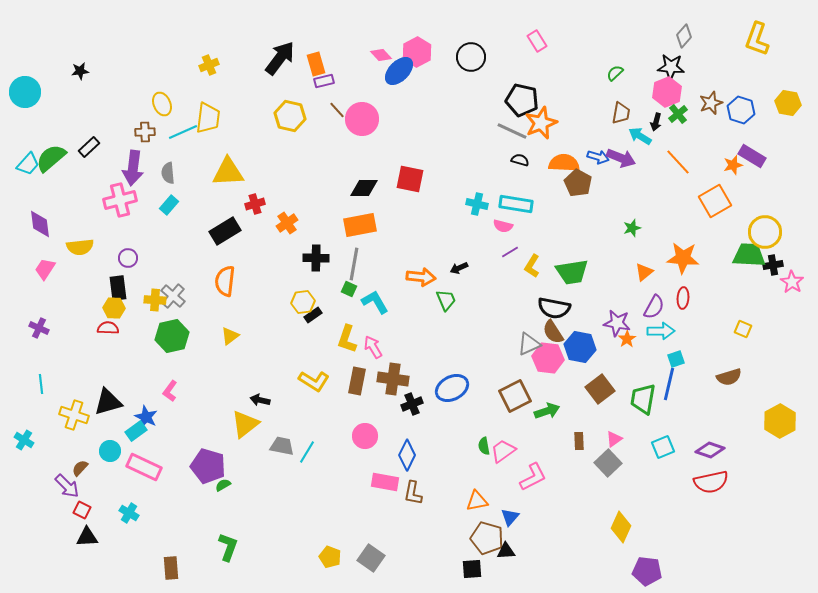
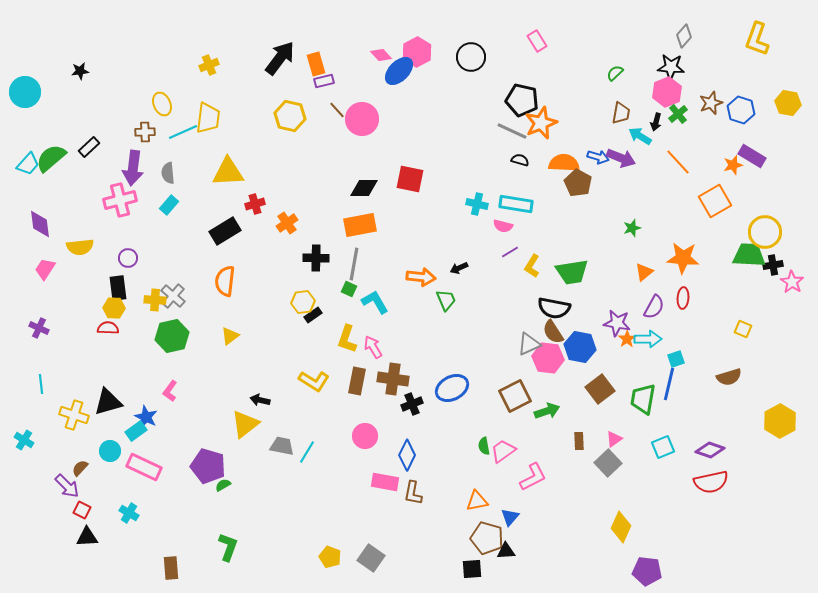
cyan arrow at (661, 331): moved 13 px left, 8 px down
